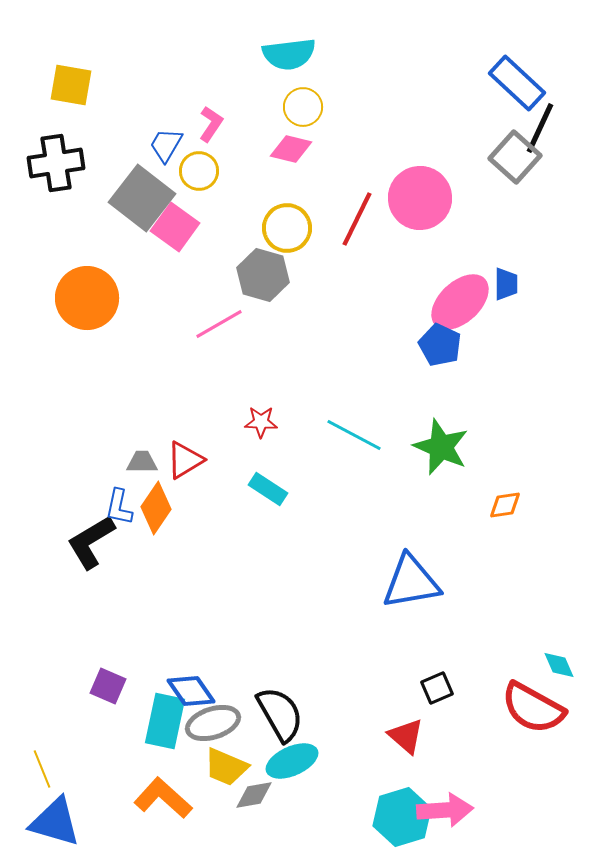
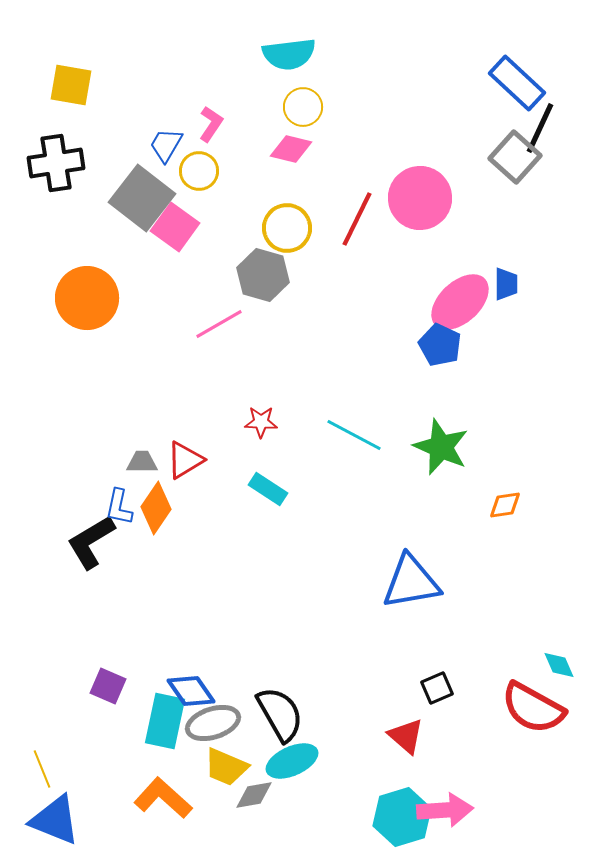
blue triangle at (55, 822): moved 2 px up; rotated 6 degrees clockwise
